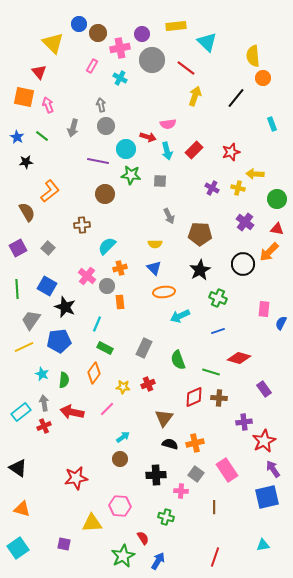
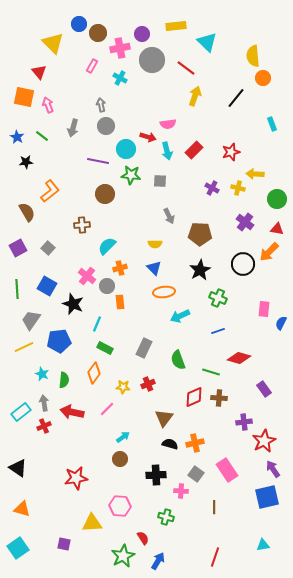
black star at (65, 307): moved 8 px right, 3 px up
